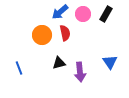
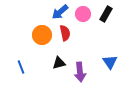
blue line: moved 2 px right, 1 px up
